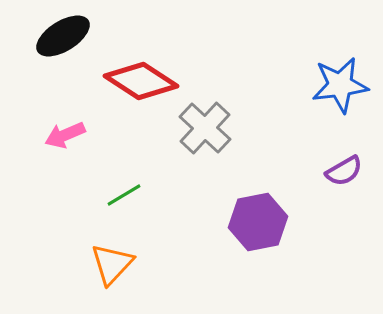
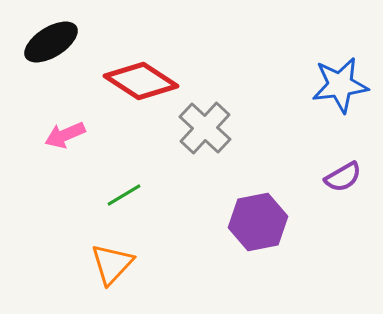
black ellipse: moved 12 px left, 6 px down
purple semicircle: moved 1 px left, 6 px down
